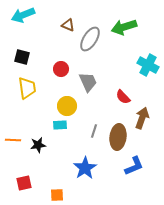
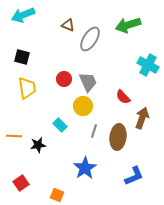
green arrow: moved 4 px right, 2 px up
red circle: moved 3 px right, 10 px down
yellow circle: moved 16 px right
cyan rectangle: rotated 48 degrees clockwise
orange line: moved 1 px right, 4 px up
blue L-shape: moved 10 px down
red square: moved 3 px left; rotated 21 degrees counterclockwise
orange square: rotated 24 degrees clockwise
